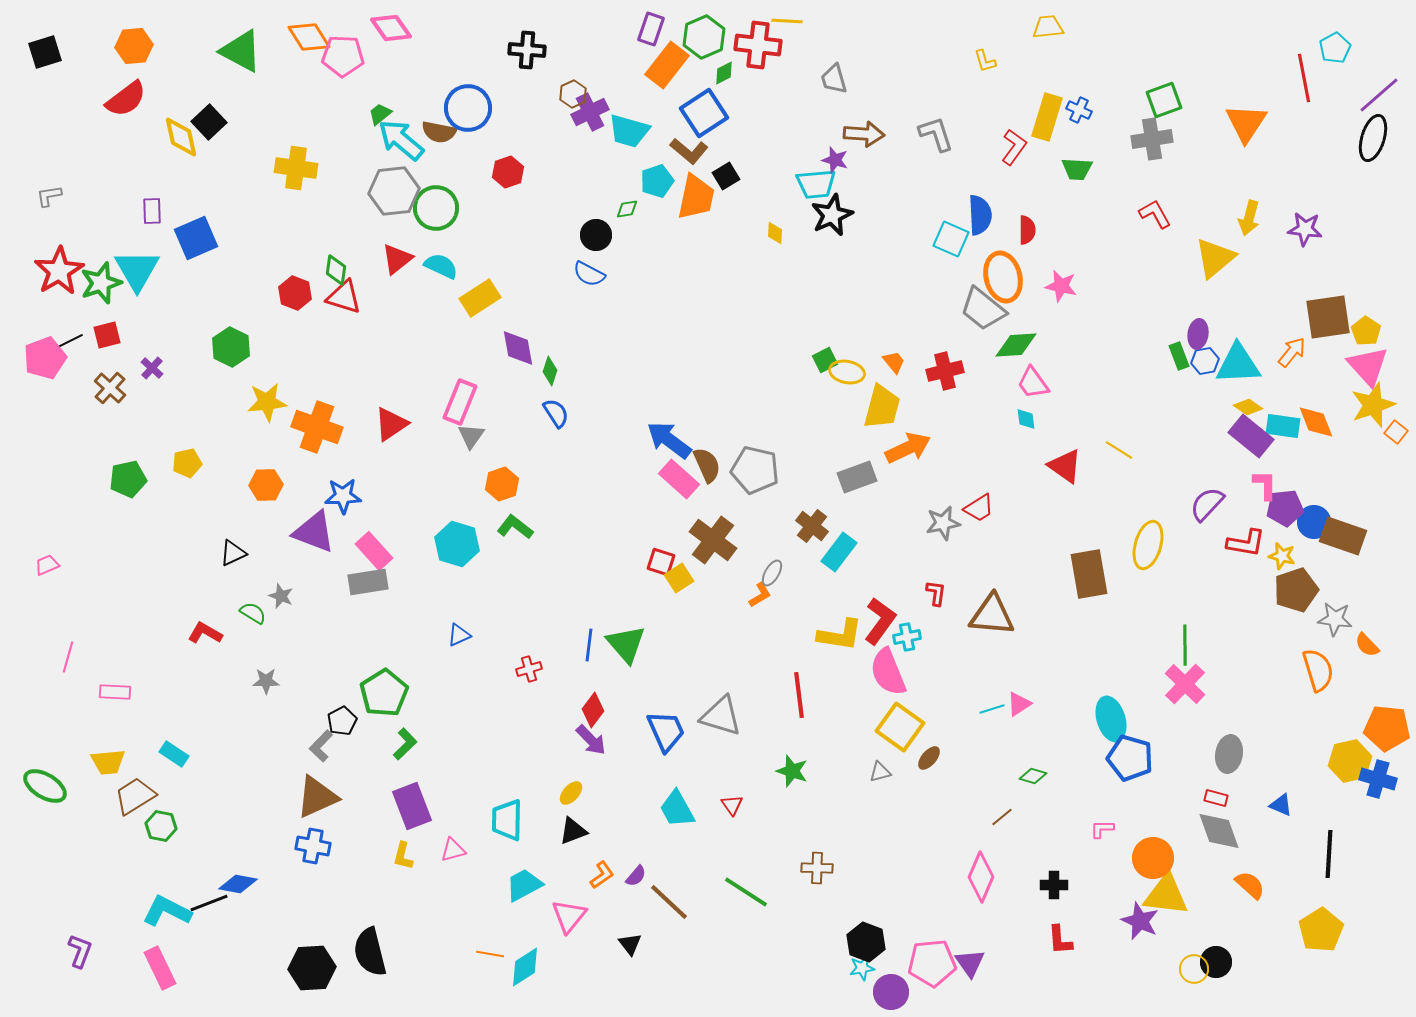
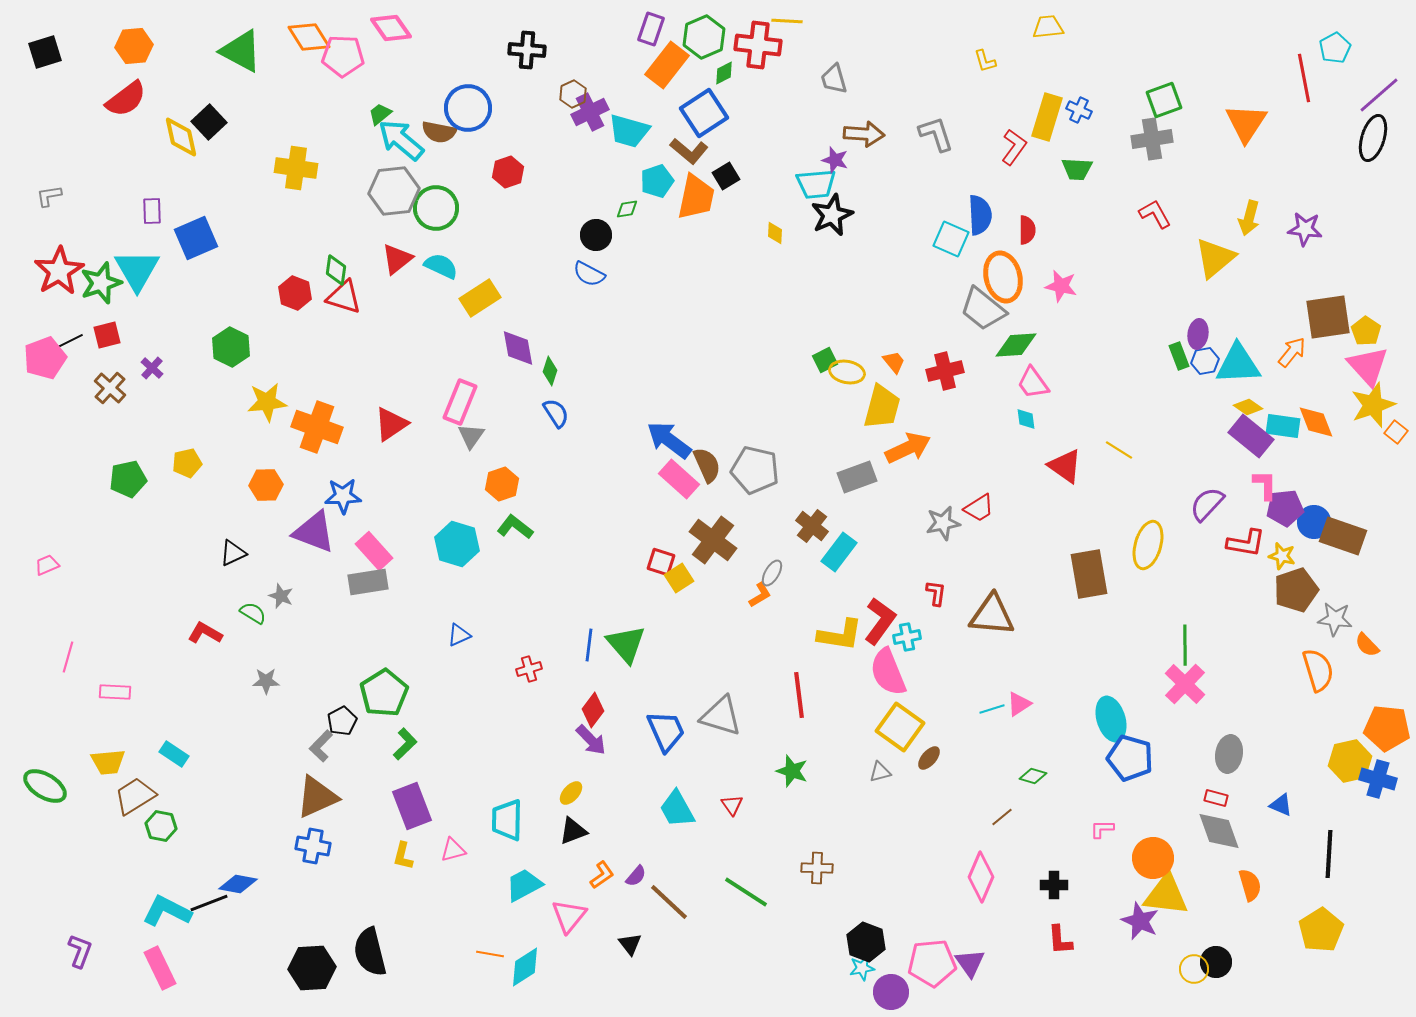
orange semicircle at (1250, 885): rotated 32 degrees clockwise
